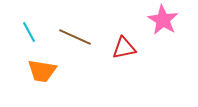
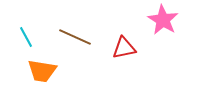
cyan line: moved 3 px left, 5 px down
